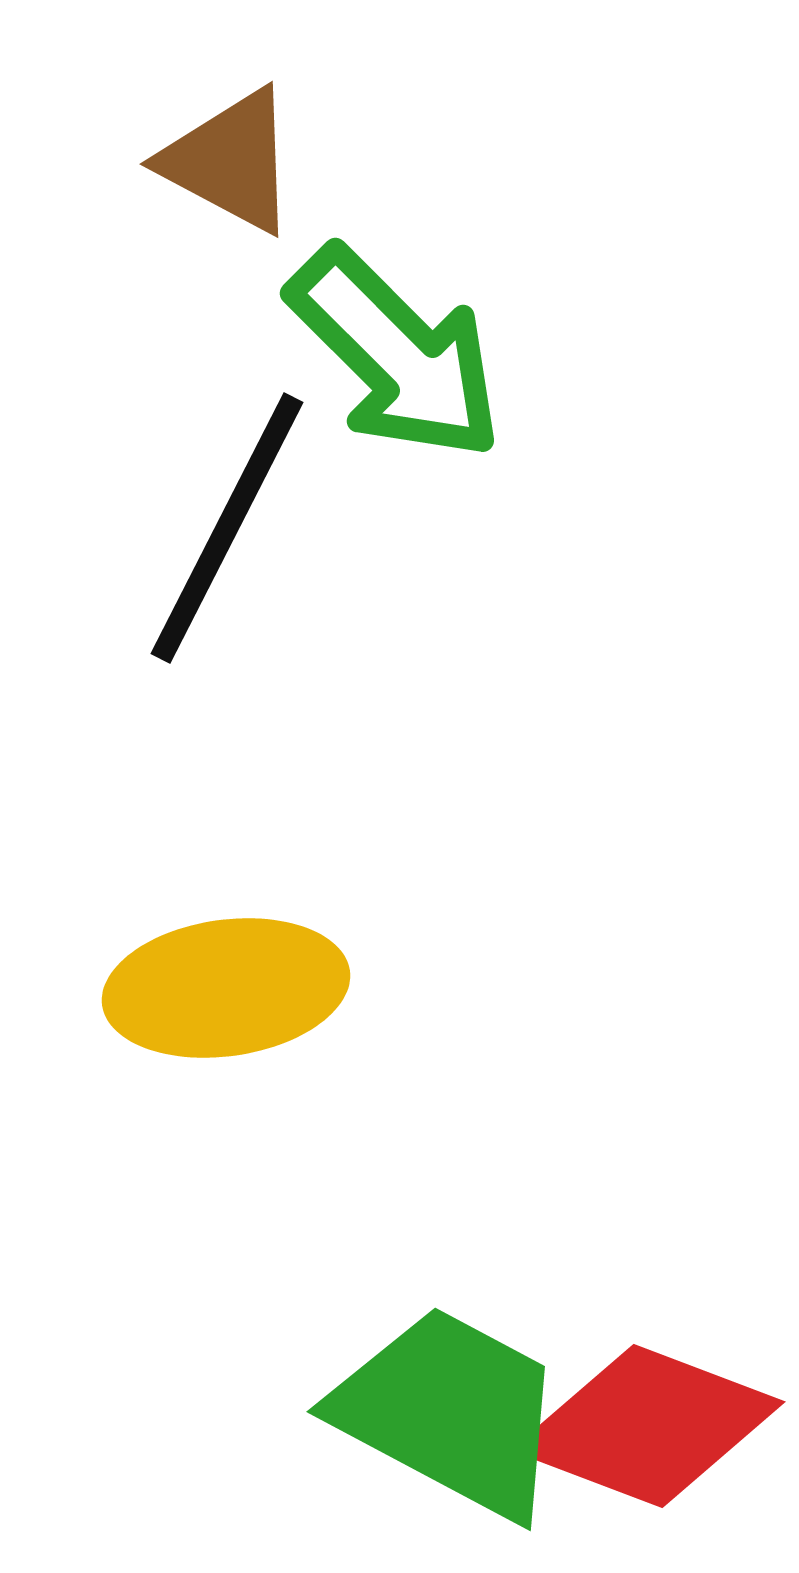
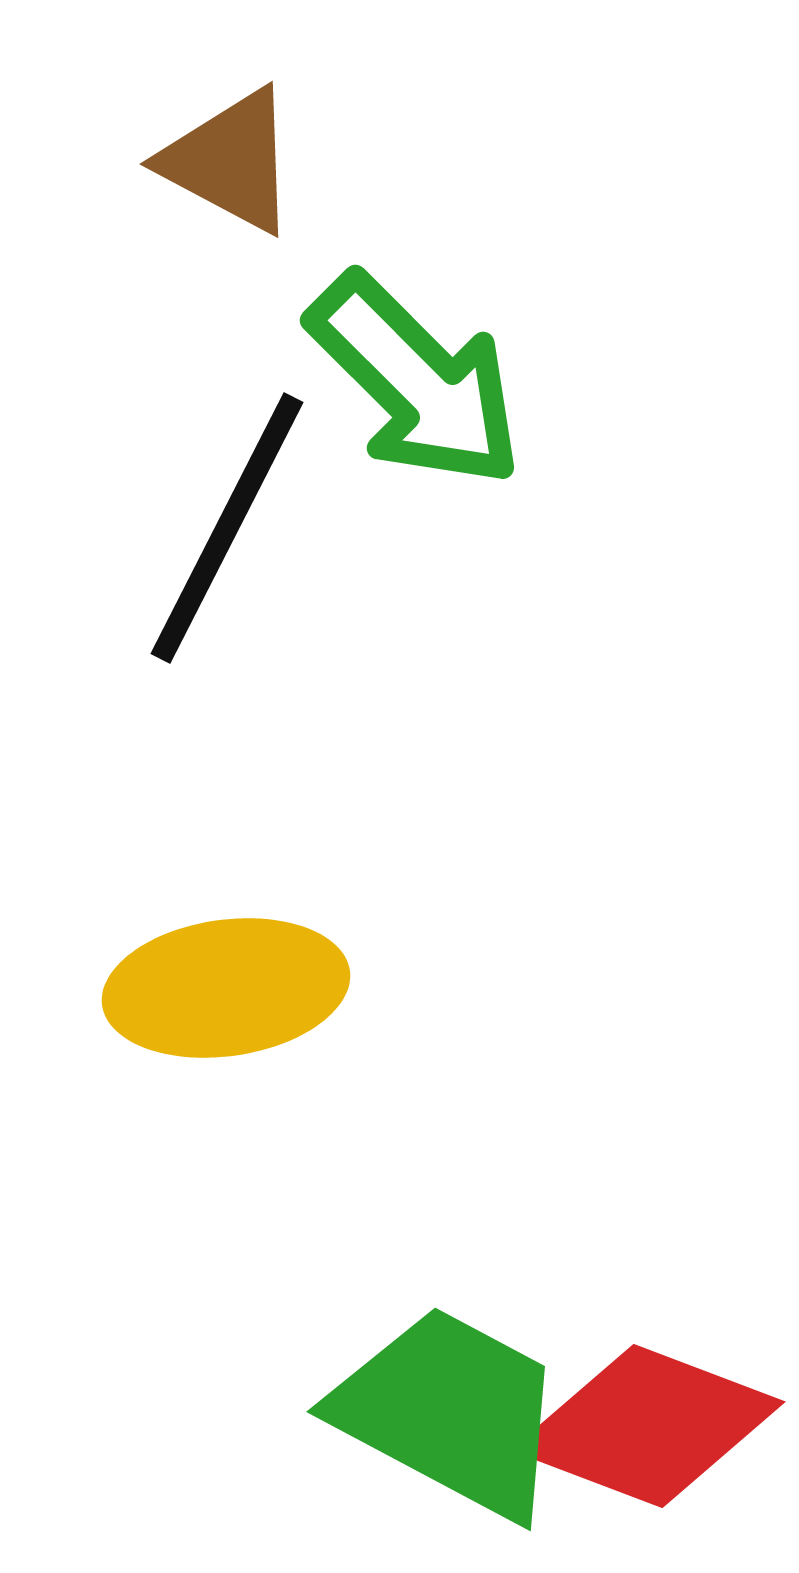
green arrow: moved 20 px right, 27 px down
